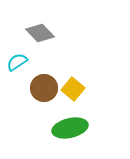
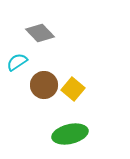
brown circle: moved 3 px up
green ellipse: moved 6 px down
